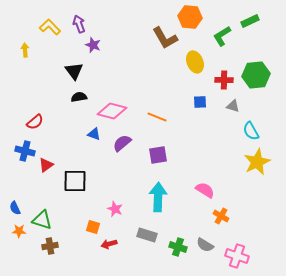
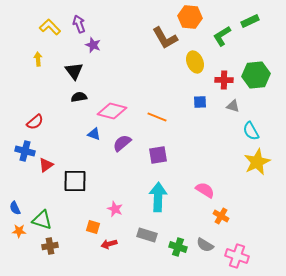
yellow arrow: moved 13 px right, 9 px down
